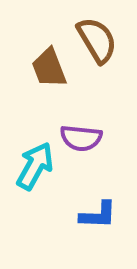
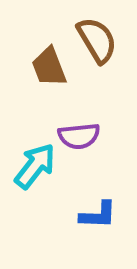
brown trapezoid: moved 1 px up
purple semicircle: moved 2 px left, 2 px up; rotated 12 degrees counterclockwise
cyan arrow: rotated 9 degrees clockwise
